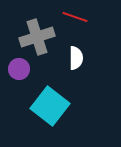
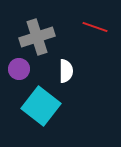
red line: moved 20 px right, 10 px down
white semicircle: moved 10 px left, 13 px down
cyan square: moved 9 px left
